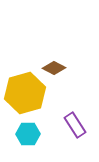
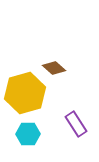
brown diamond: rotated 15 degrees clockwise
purple rectangle: moved 1 px right, 1 px up
